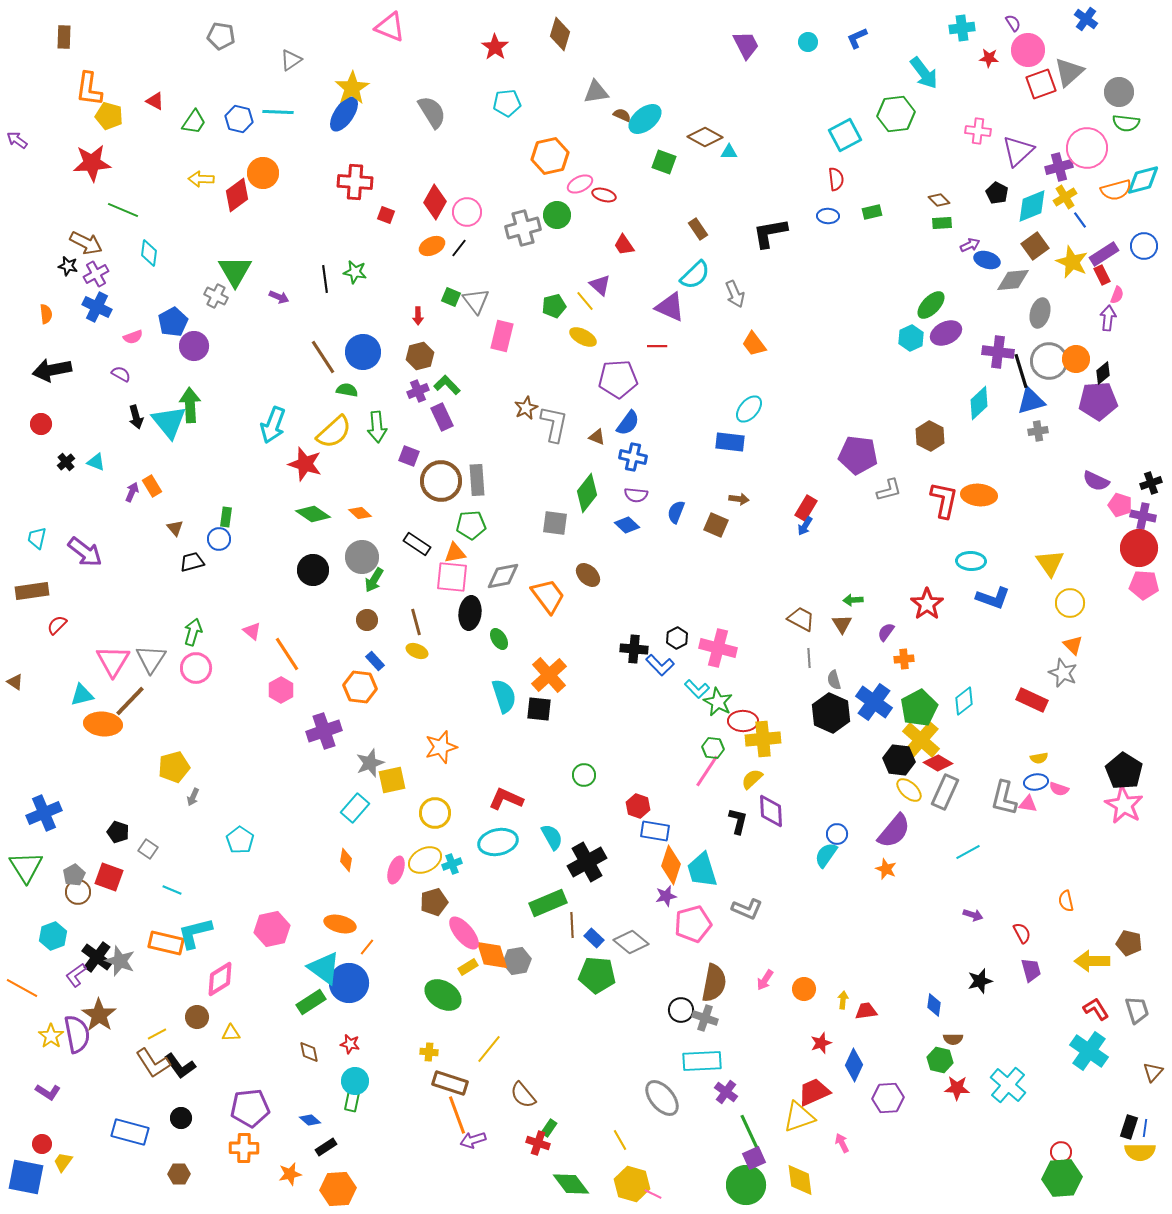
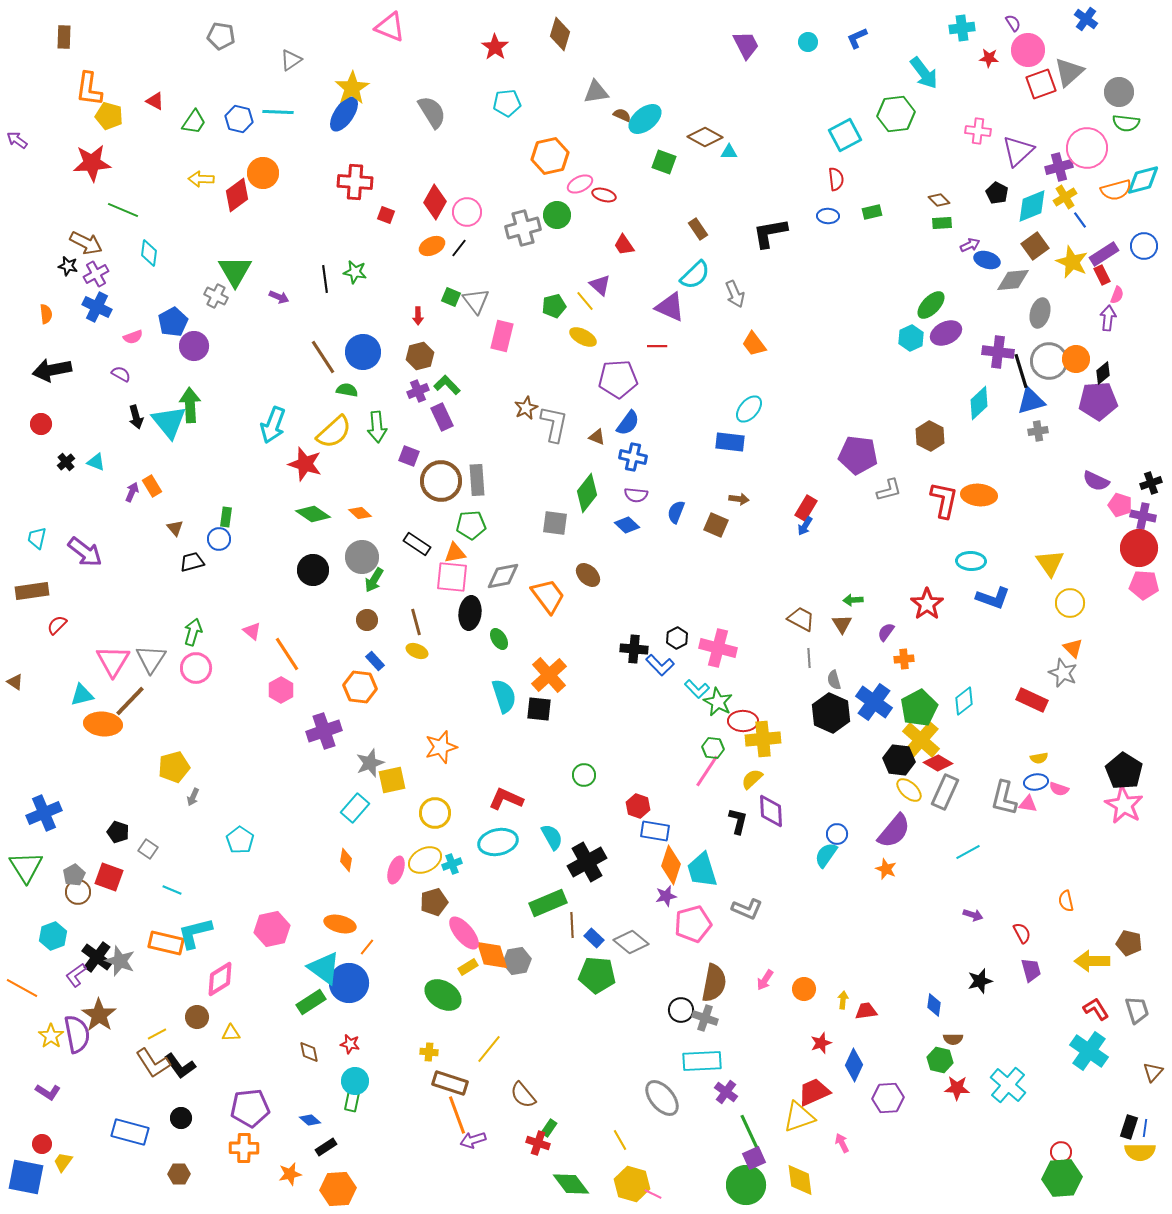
orange triangle at (1073, 645): moved 3 px down
